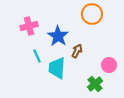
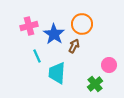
orange circle: moved 10 px left, 10 px down
blue star: moved 4 px left, 2 px up
brown arrow: moved 3 px left, 5 px up
cyan trapezoid: moved 5 px down
